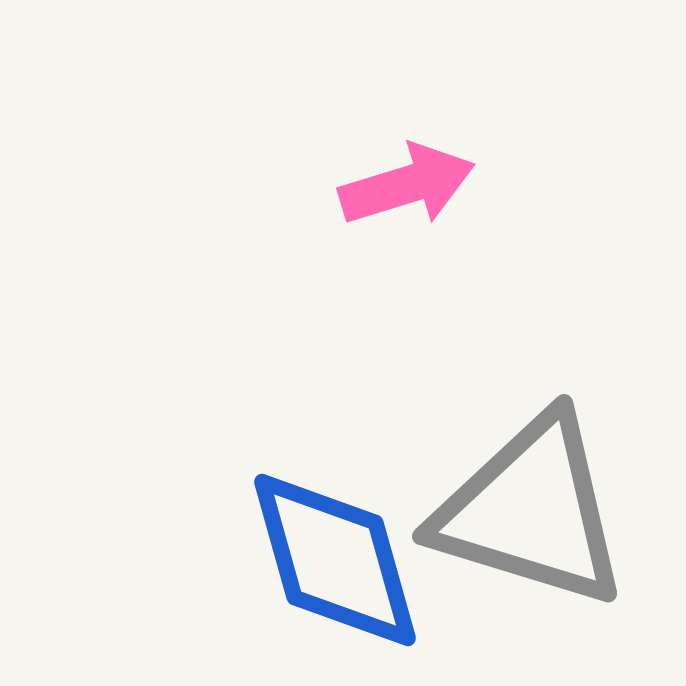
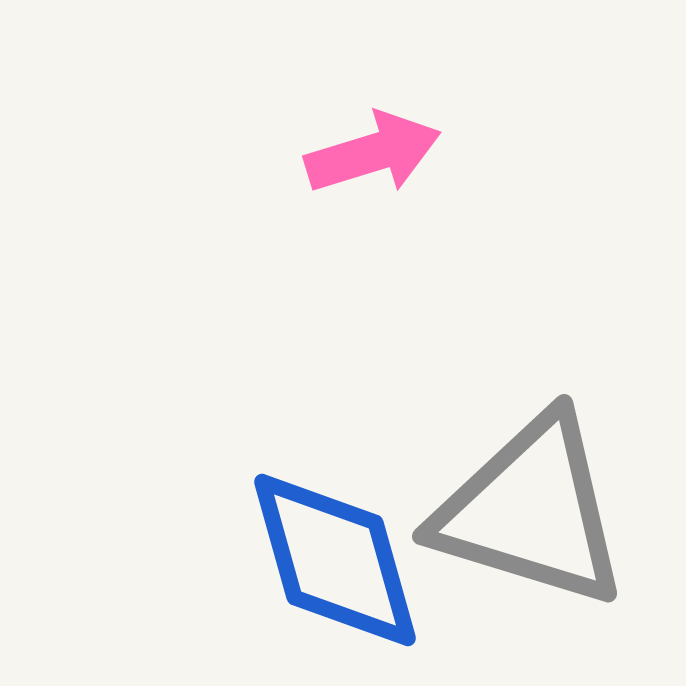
pink arrow: moved 34 px left, 32 px up
